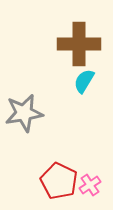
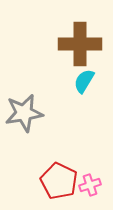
brown cross: moved 1 px right
pink cross: rotated 15 degrees clockwise
